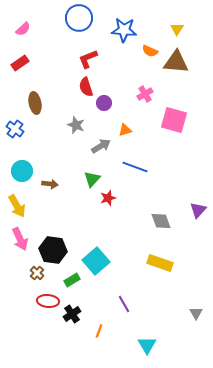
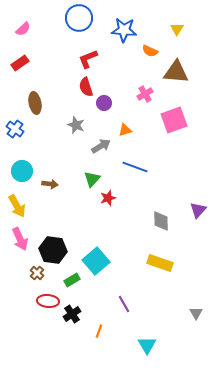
brown triangle: moved 10 px down
pink square: rotated 36 degrees counterclockwise
gray diamond: rotated 20 degrees clockwise
